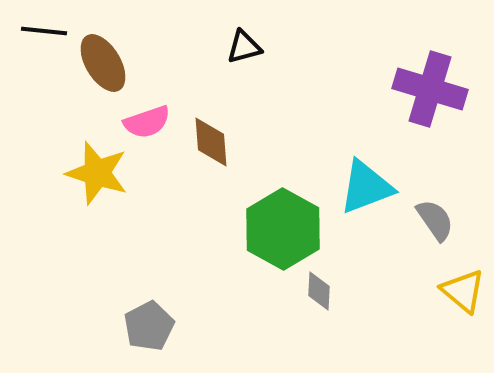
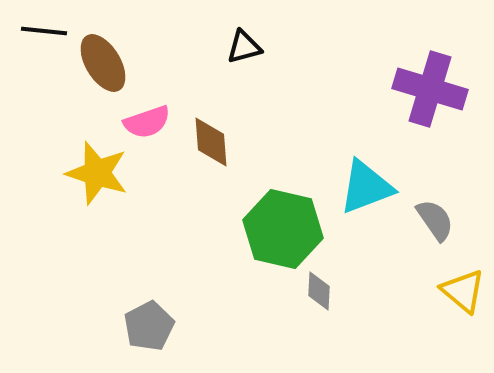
green hexagon: rotated 16 degrees counterclockwise
